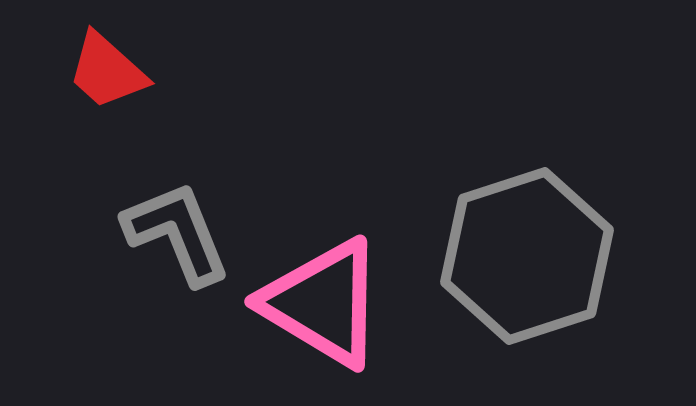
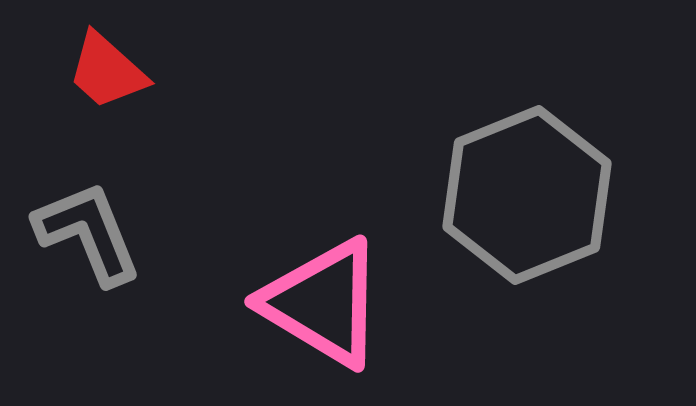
gray L-shape: moved 89 px left
gray hexagon: moved 61 px up; rotated 4 degrees counterclockwise
